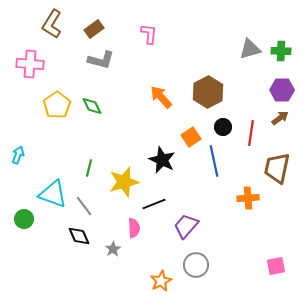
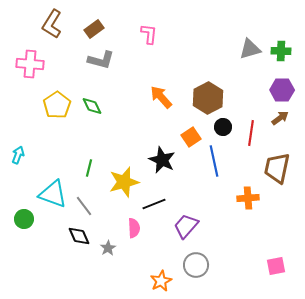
brown hexagon: moved 6 px down
gray star: moved 5 px left, 1 px up
